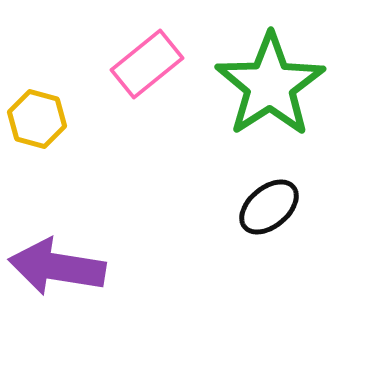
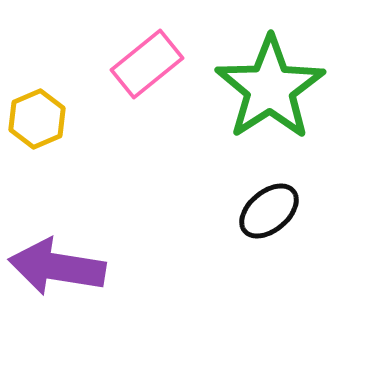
green star: moved 3 px down
yellow hexagon: rotated 22 degrees clockwise
black ellipse: moved 4 px down
